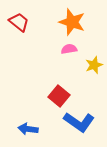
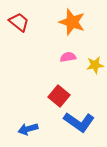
pink semicircle: moved 1 px left, 8 px down
yellow star: moved 1 px right; rotated 12 degrees clockwise
blue arrow: rotated 24 degrees counterclockwise
